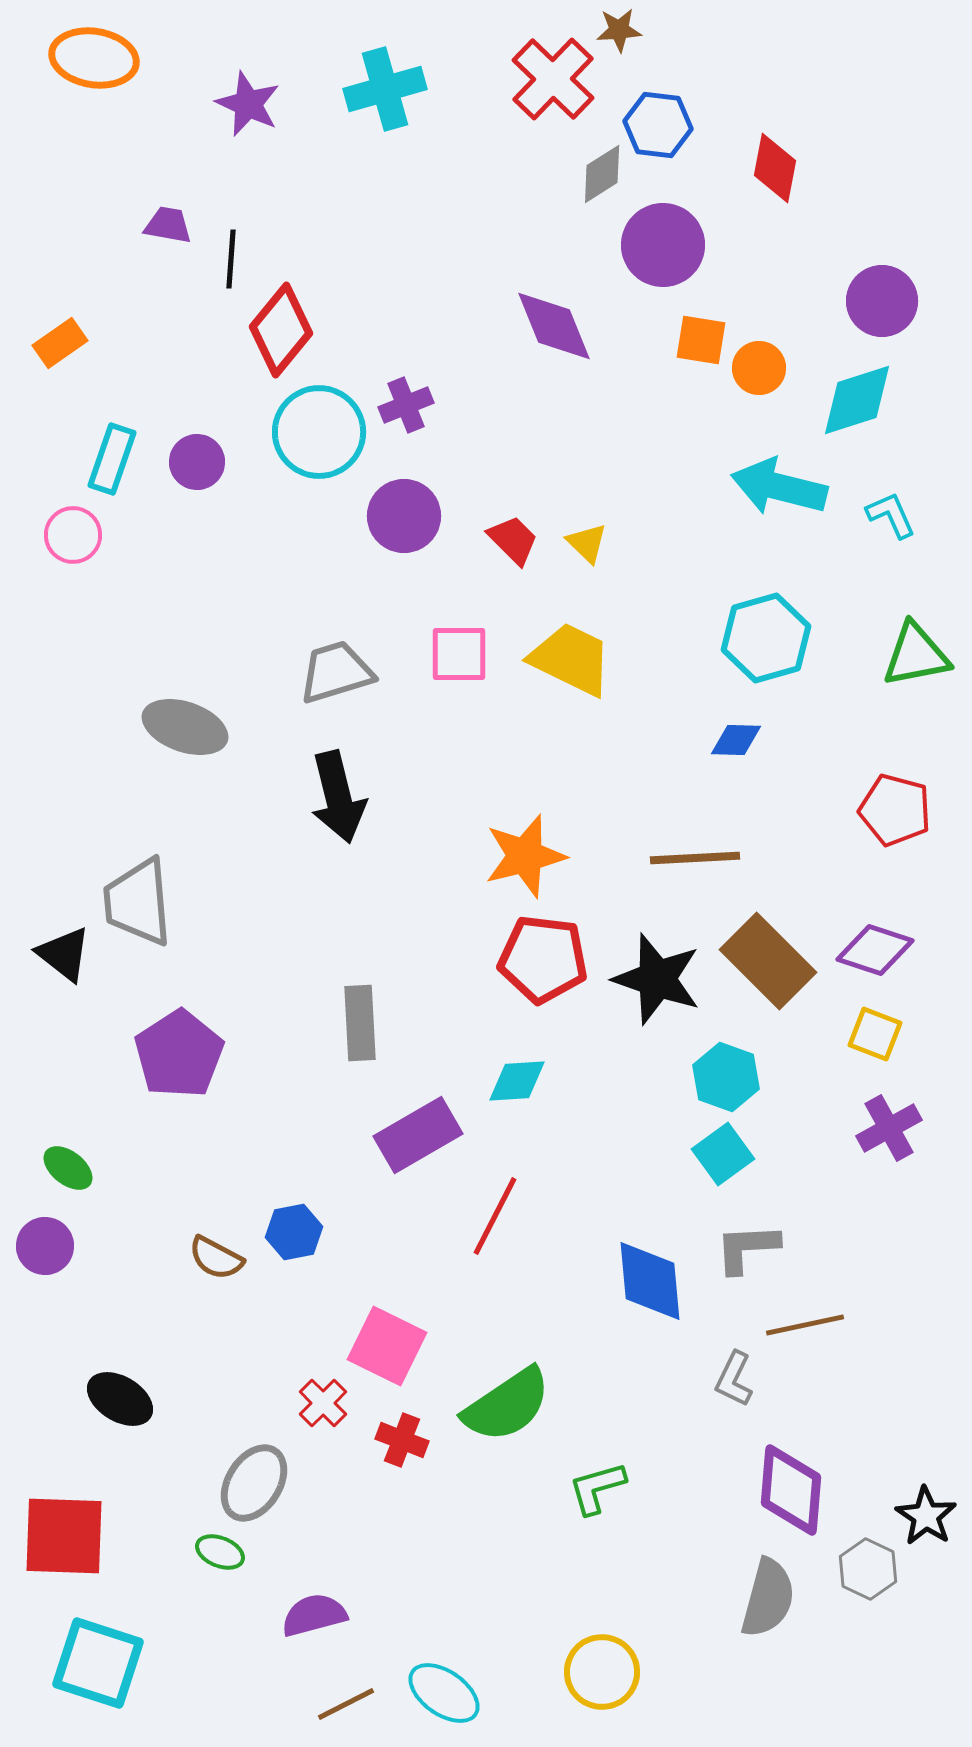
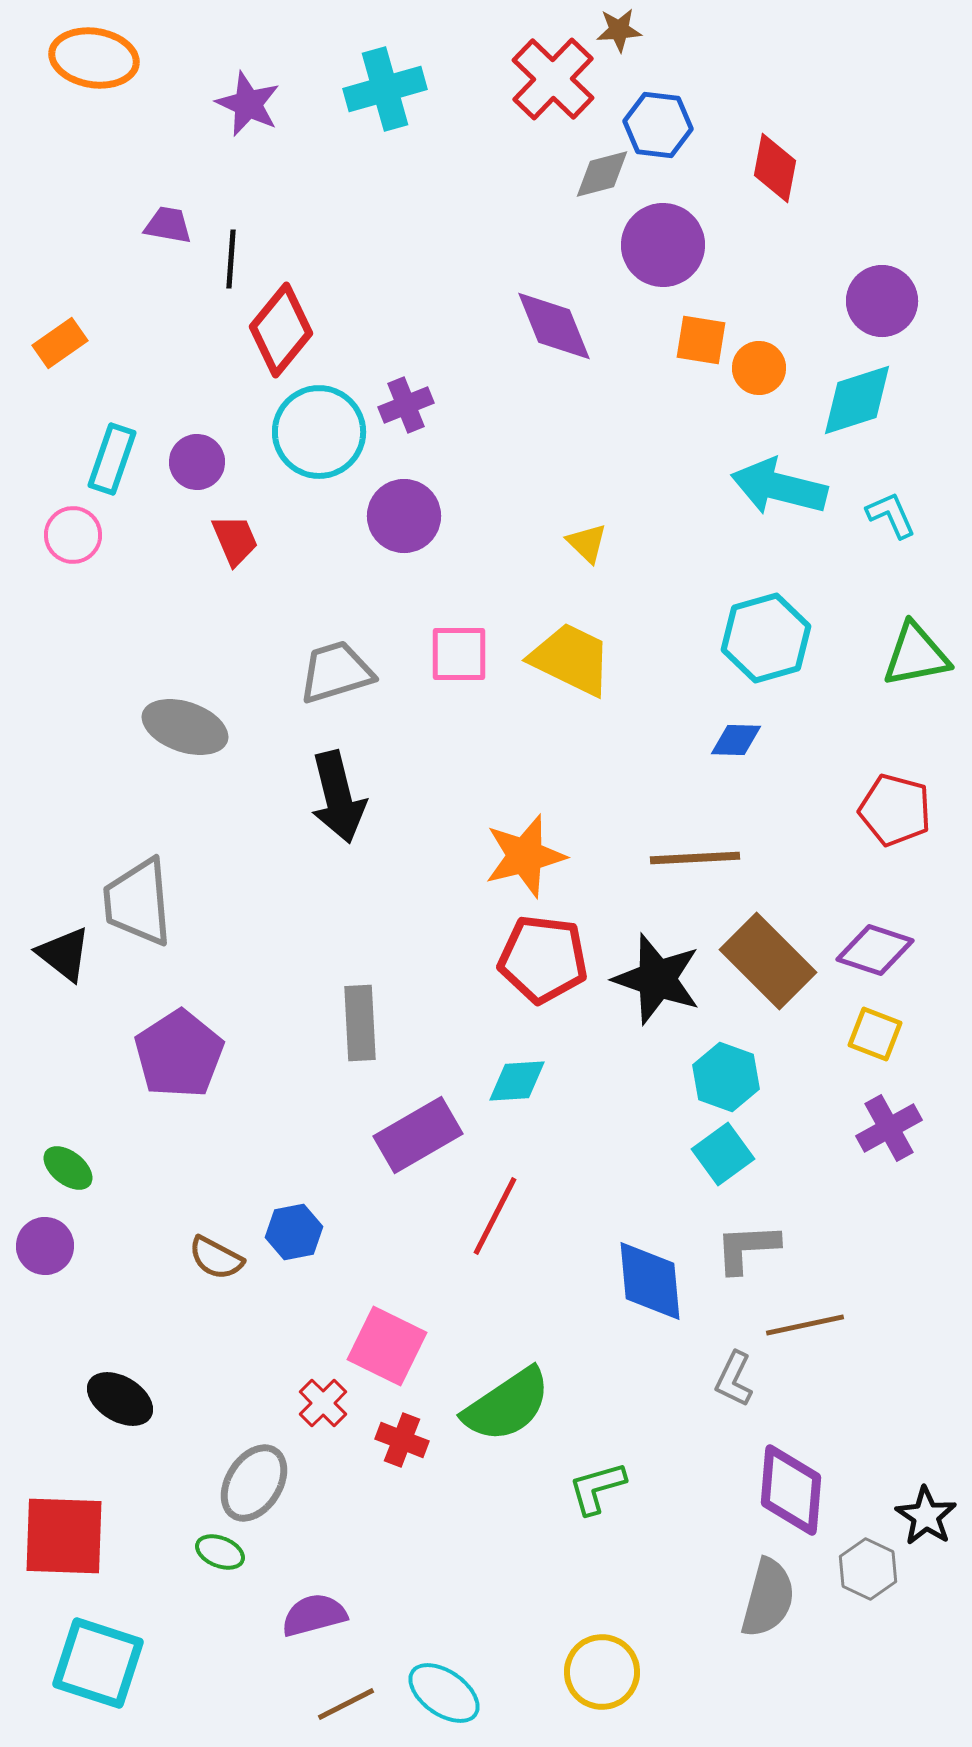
gray diamond at (602, 174): rotated 18 degrees clockwise
red trapezoid at (513, 540): moved 278 px left; rotated 22 degrees clockwise
